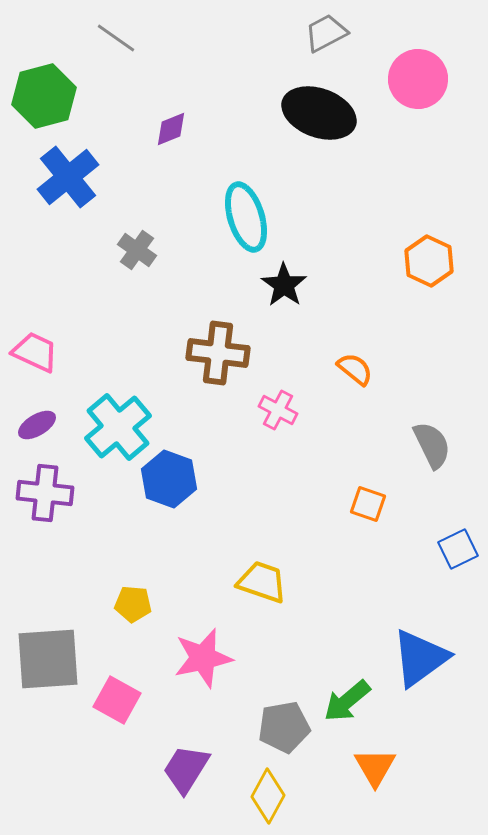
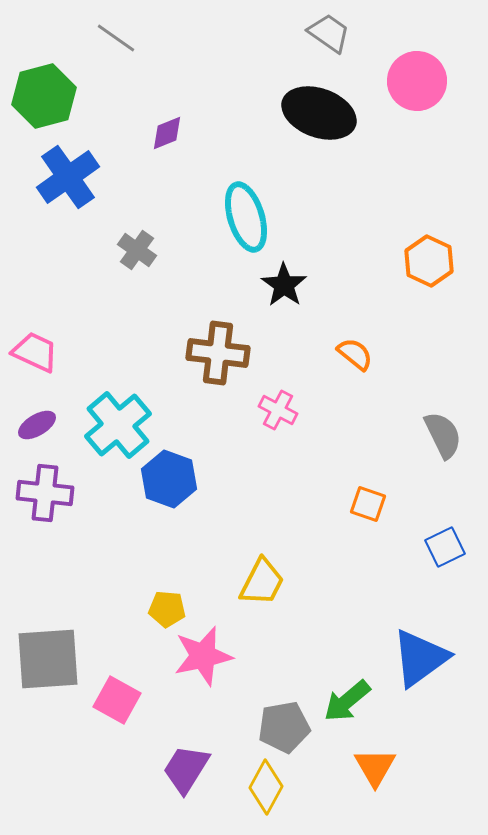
gray trapezoid: moved 3 px right; rotated 63 degrees clockwise
pink circle: moved 1 px left, 2 px down
purple diamond: moved 4 px left, 4 px down
blue cross: rotated 4 degrees clockwise
orange semicircle: moved 15 px up
cyan cross: moved 2 px up
gray semicircle: moved 11 px right, 10 px up
blue square: moved 13 px left, 2 px up
yellow trapezoid: rotated 98 degrees clockwise
yellow pentagon: moved 34 px right, 5 px down
pink star: moved 2 px up
yellow diamond: moved 2 px left, 9 px up
